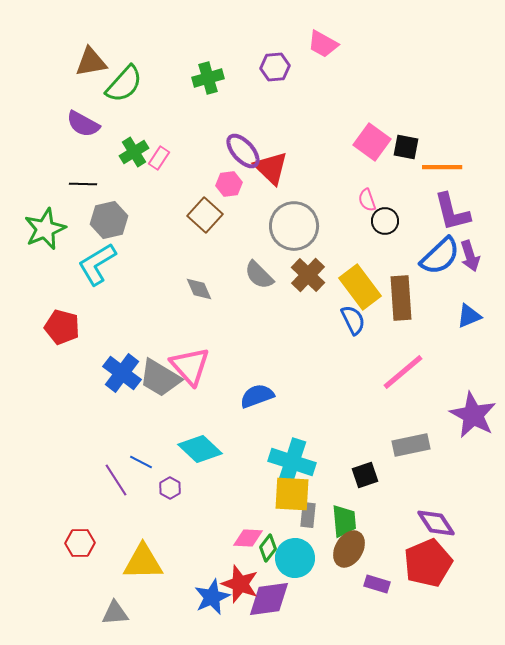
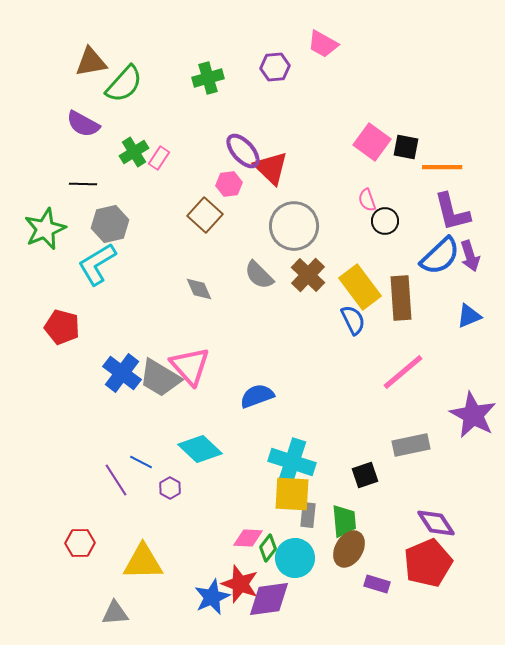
gray hexagon at (109, 220): moved 1 px right, 4 px down
